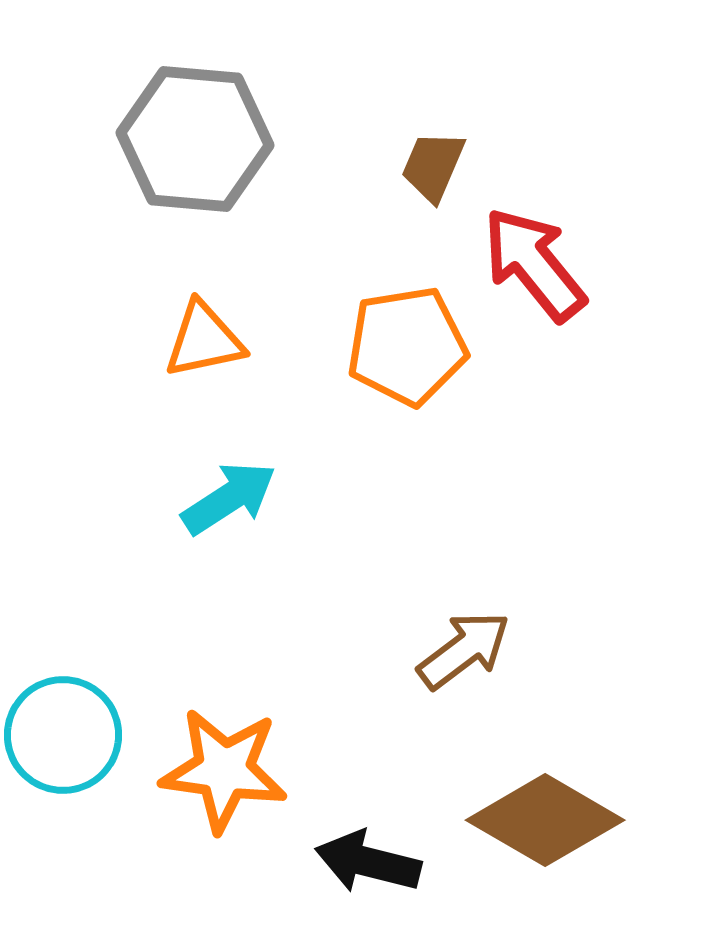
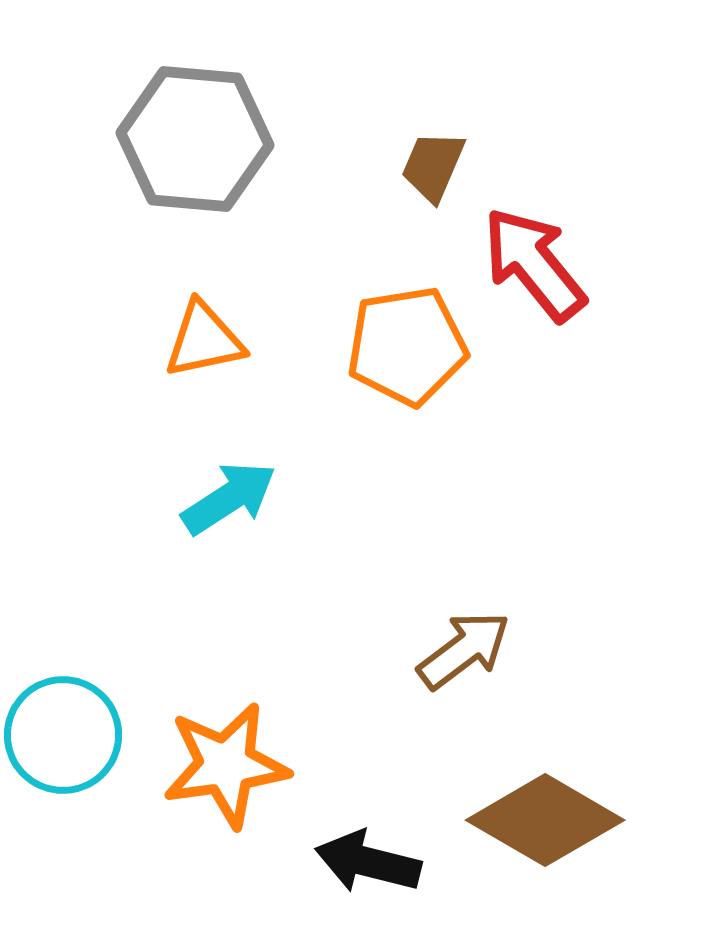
orange star: moved 2 px right, 5 px up; rotated 16 degrees counterclockwise
